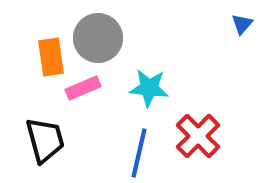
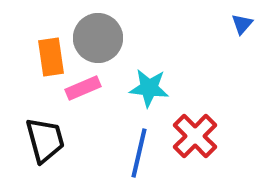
red cross: moved 3 px left
